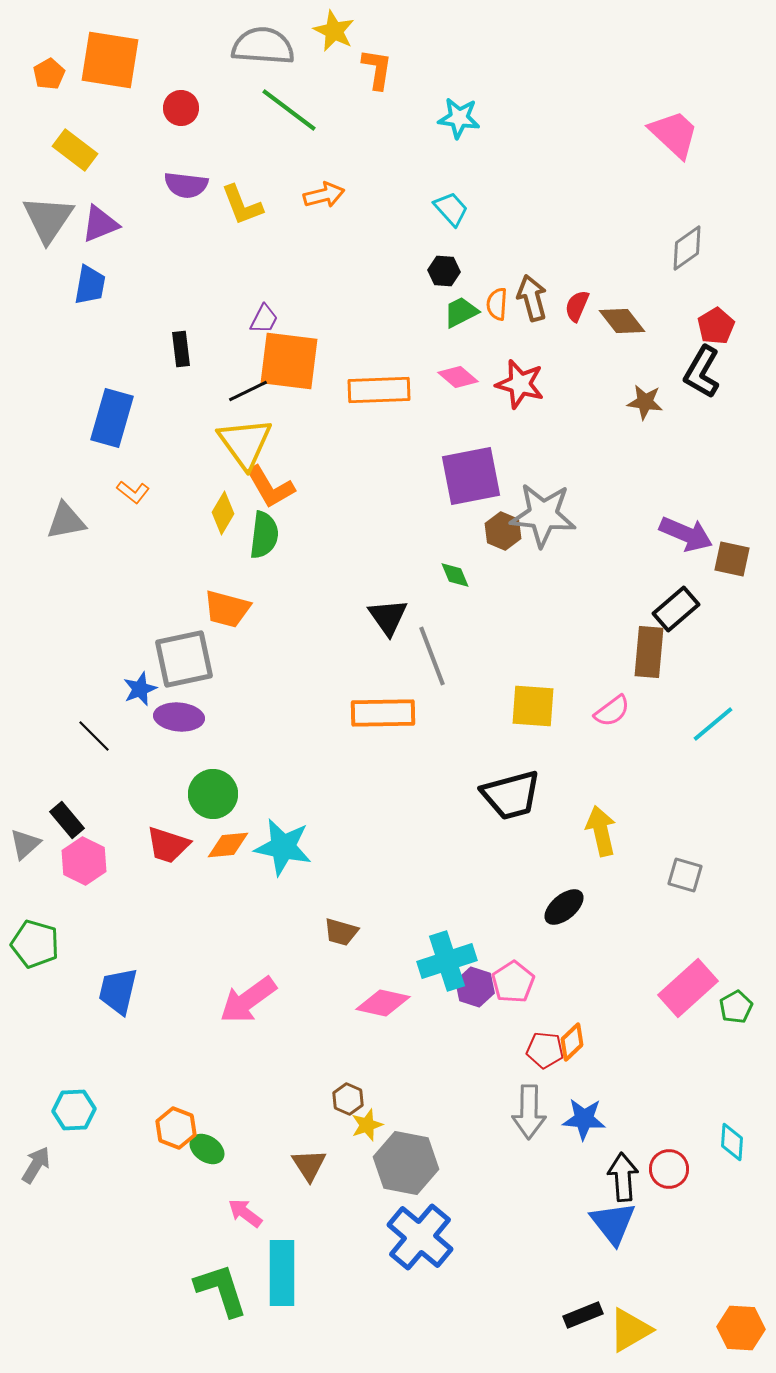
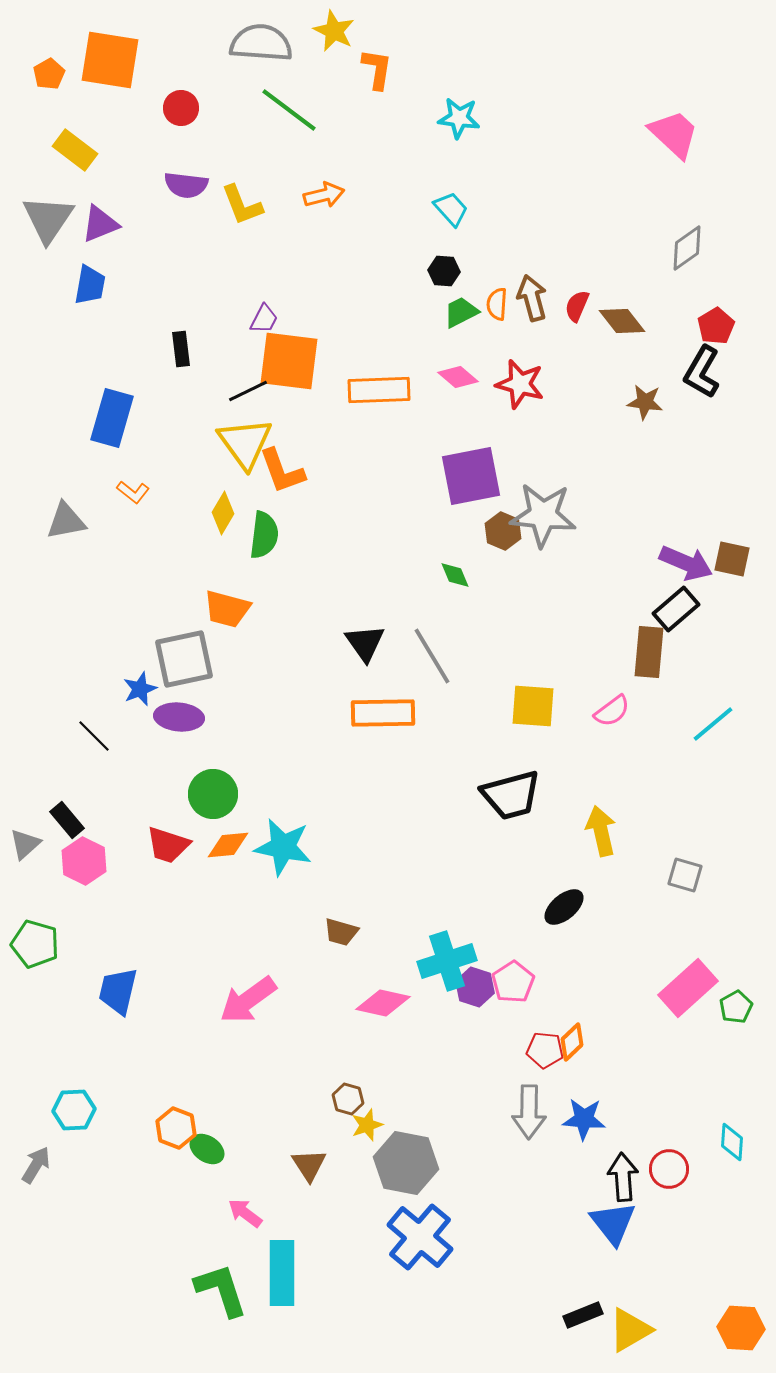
gray semicircle at (263, 46): moved 2 px left, 3 px up
orange L-shape at (270, 487): moved 12 px right, 16 px up; rotated 10 degrees clockwise
purple arrow at (686, 534): moved 29 px down
black triangle at (388, 617): moved 23 px left, 26 px down
gray line at (432, 656): rotated 10 degrees counterclockwise
brown hexagon at (348, 1099): rotated 8 degrees counterclockwise
